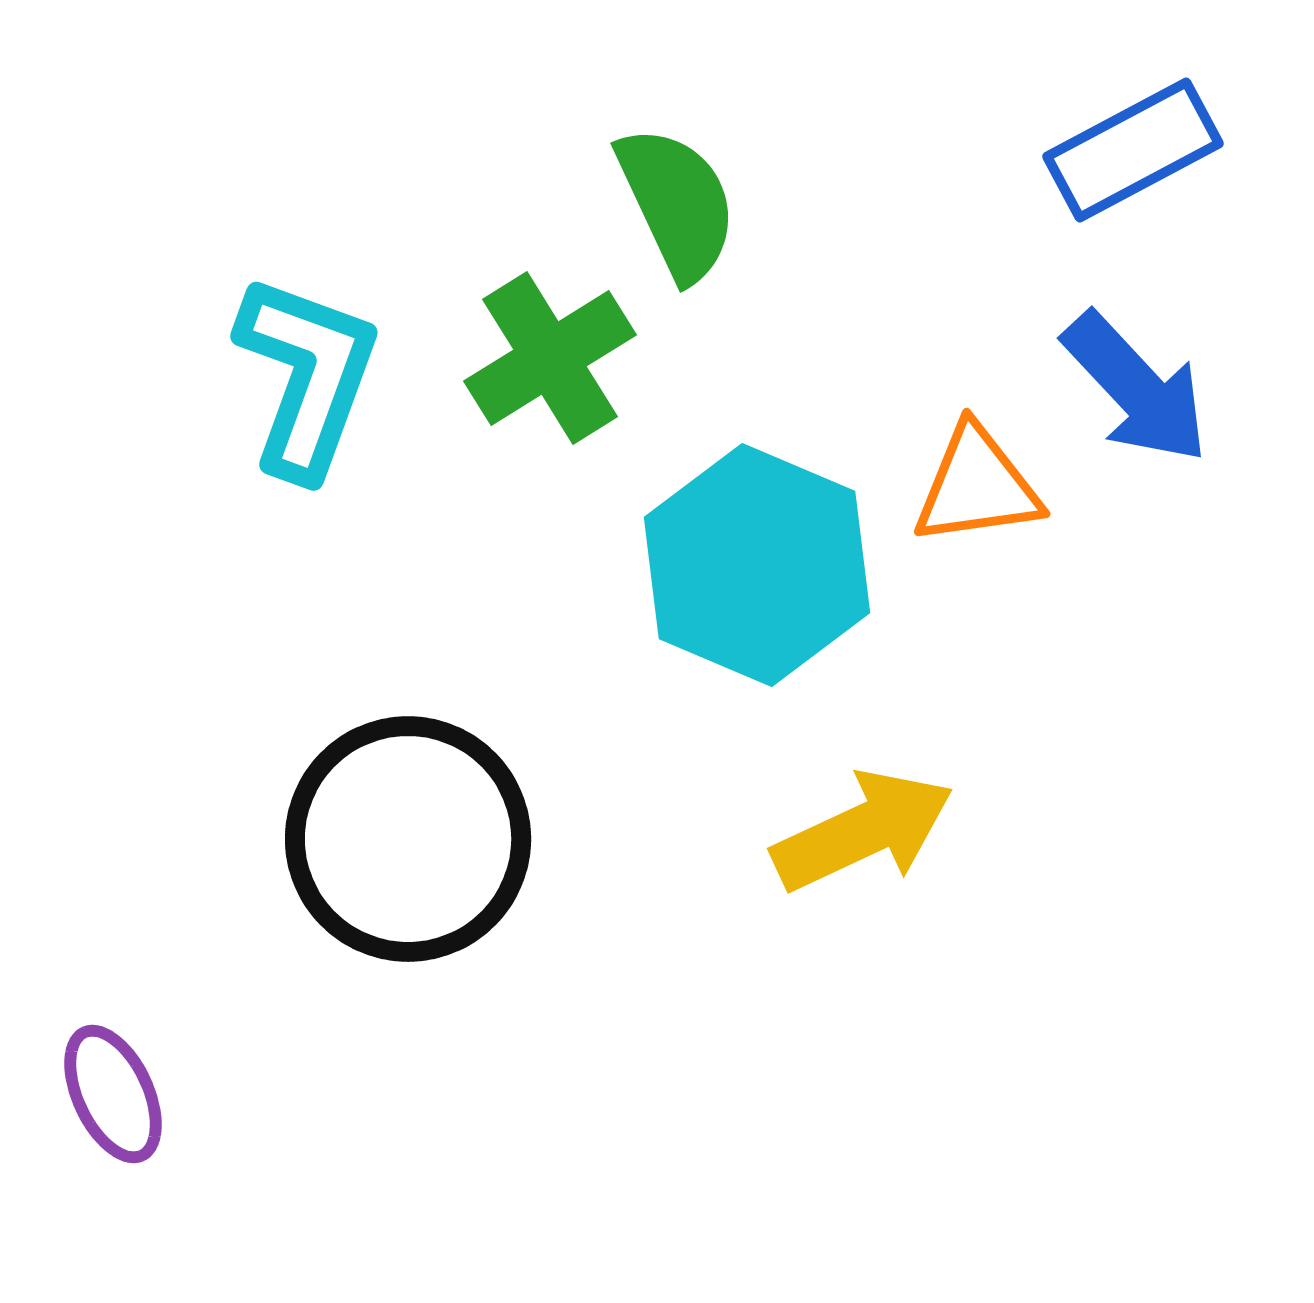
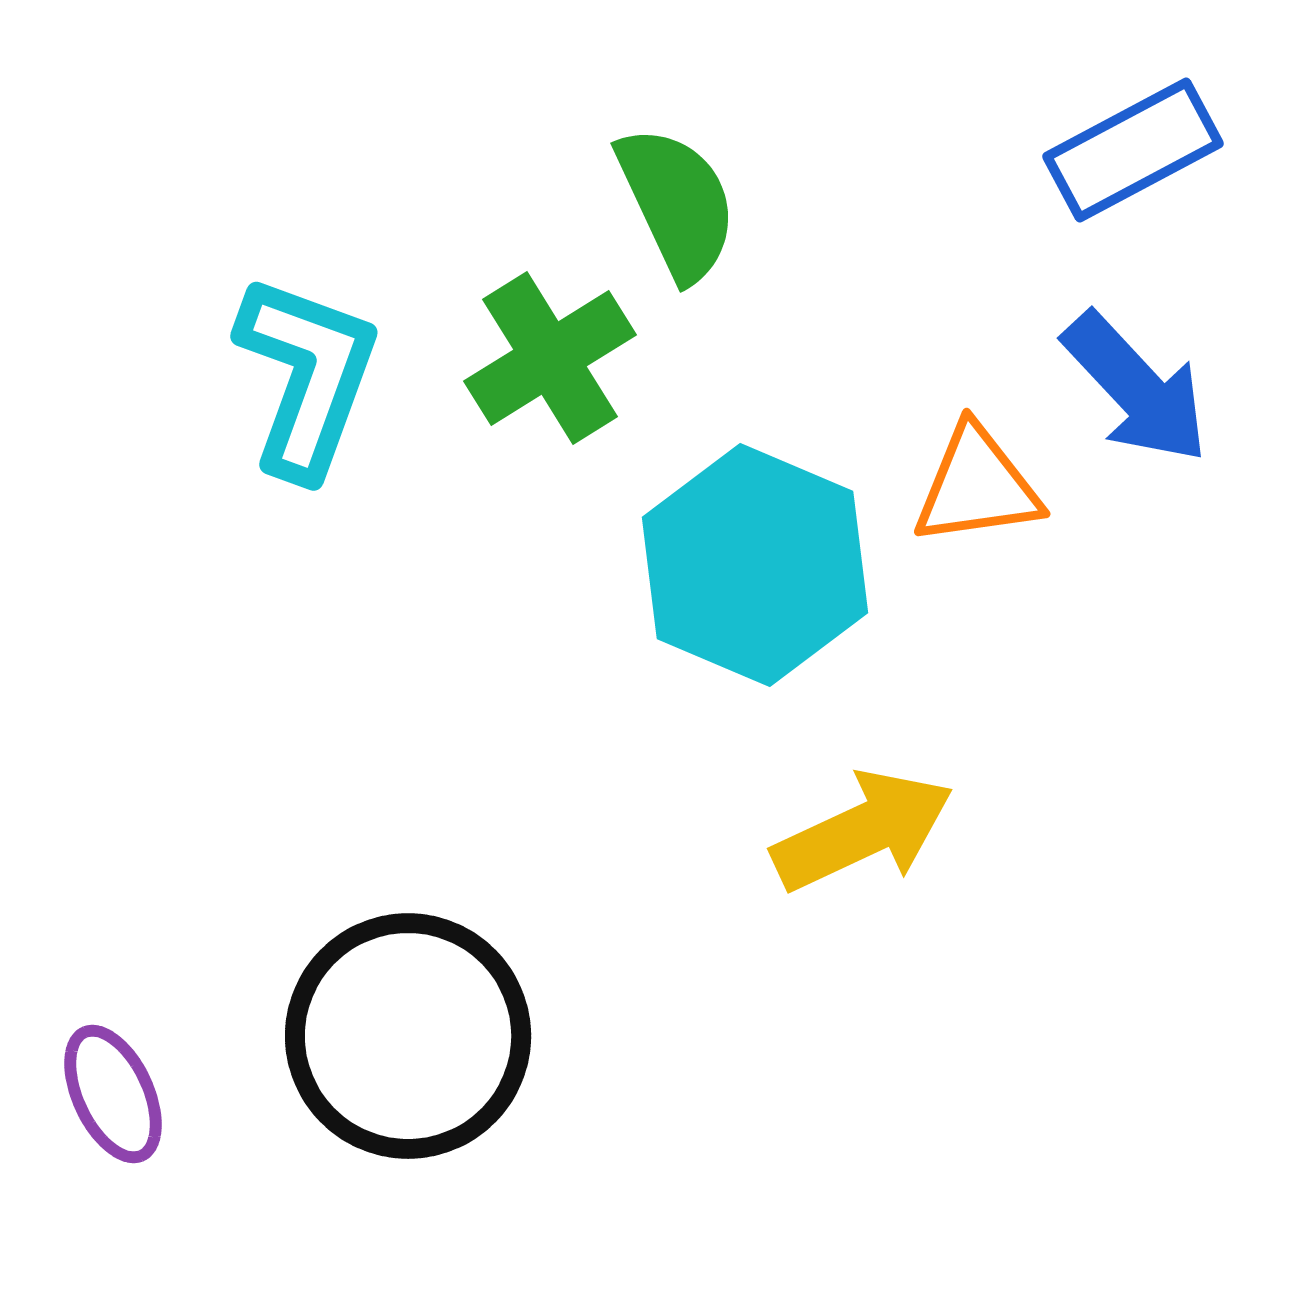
cyan hexagon: moved 2 px left
black circle: moved 197 px down
